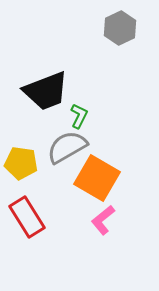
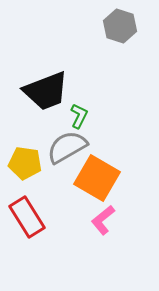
gray hexagon: moved 2 px up; rotated 16 degrees counterclockwise
yellow pentagon: moved 4 px right
